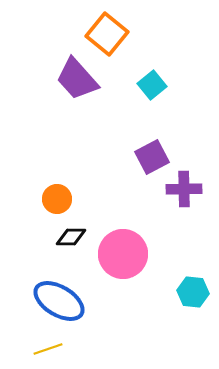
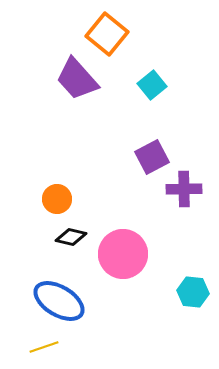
black diamond: rotated 12 degrees clockwise
yellow line: moved 4 px left, 2 px up
